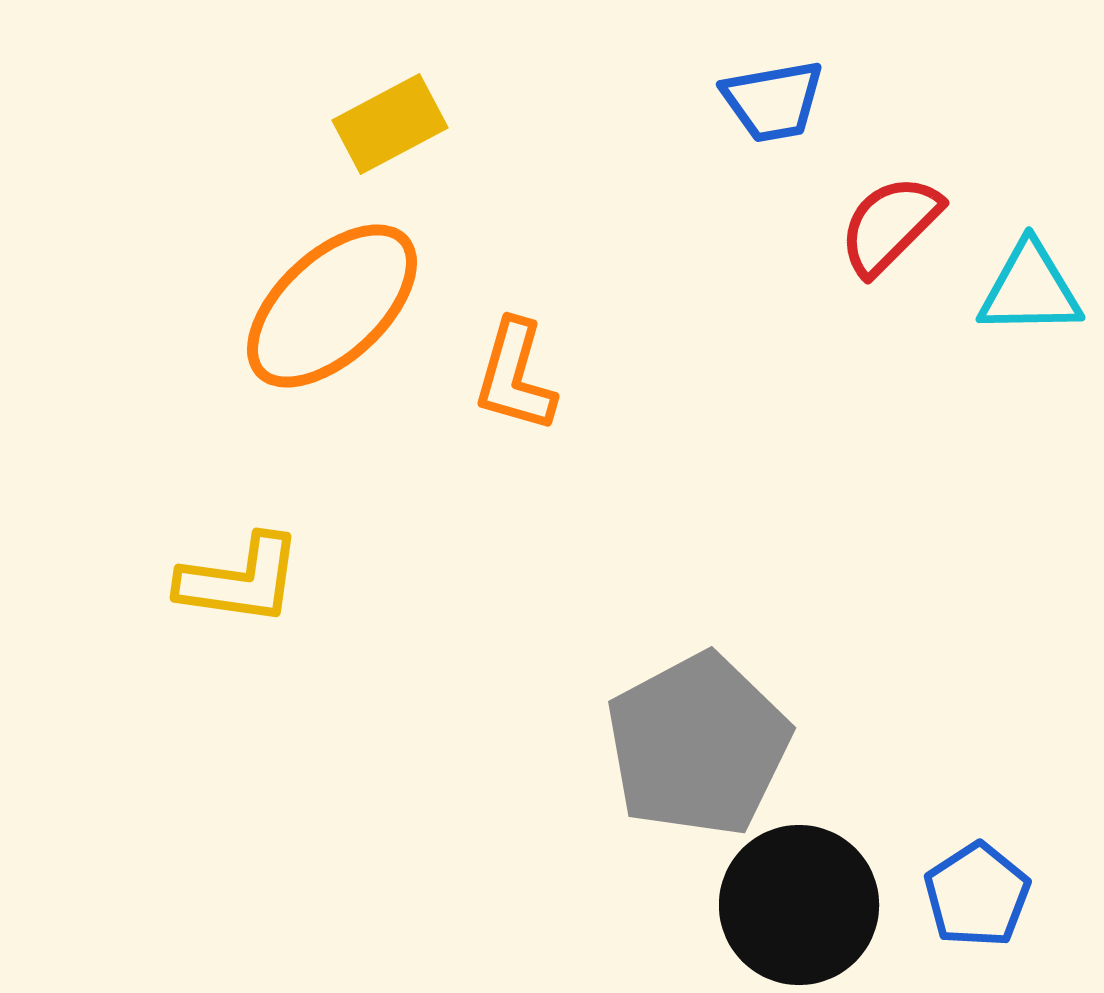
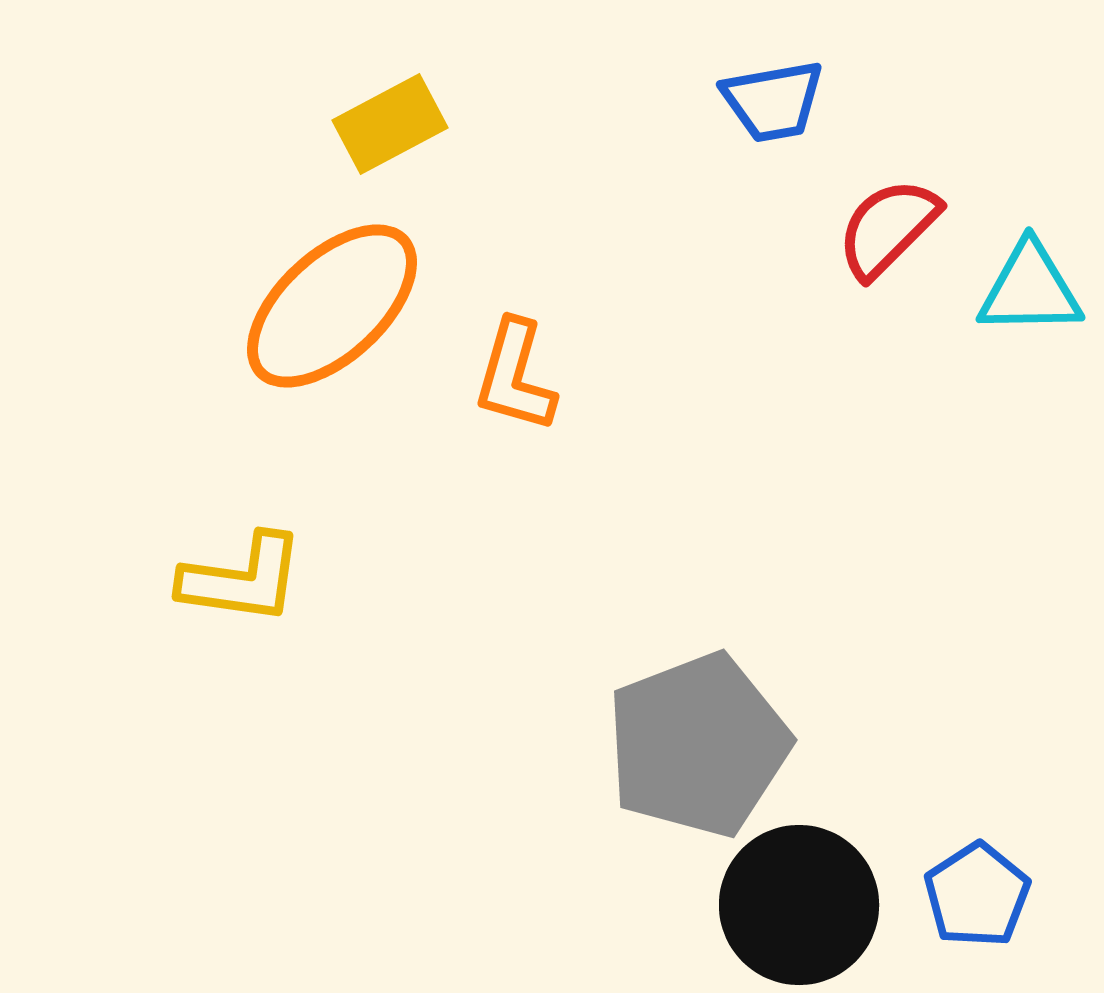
red semicircle: moved 2 px left, 3 px down
yellow L-shape: moved 2 px right, 1 px up
gray pentagon: rotated 7 degrees clockwise
